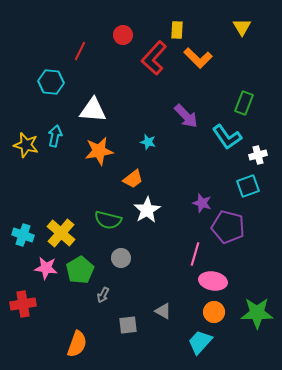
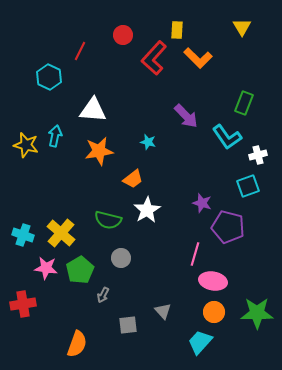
cyan hexagon: moved 2 px left, 5 px up; rotated 20 degrees clockwise
gray triangle: rotated 18 degrees clockwise
